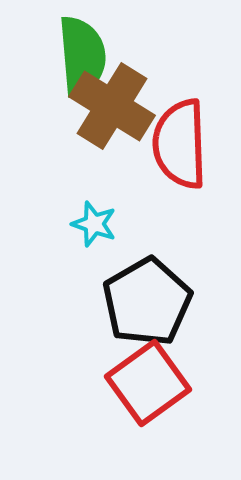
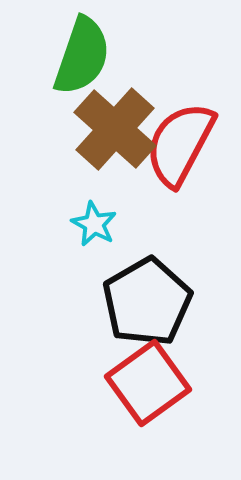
green semicircle: rotated 24 degrees clockwise
brown cross: moved 3 px right, 23 px down; rotated 10 degrees clockwise
red semicircle: rotated 30 degrees clockwise
cyan star: rotated 9 degrees clockwise
